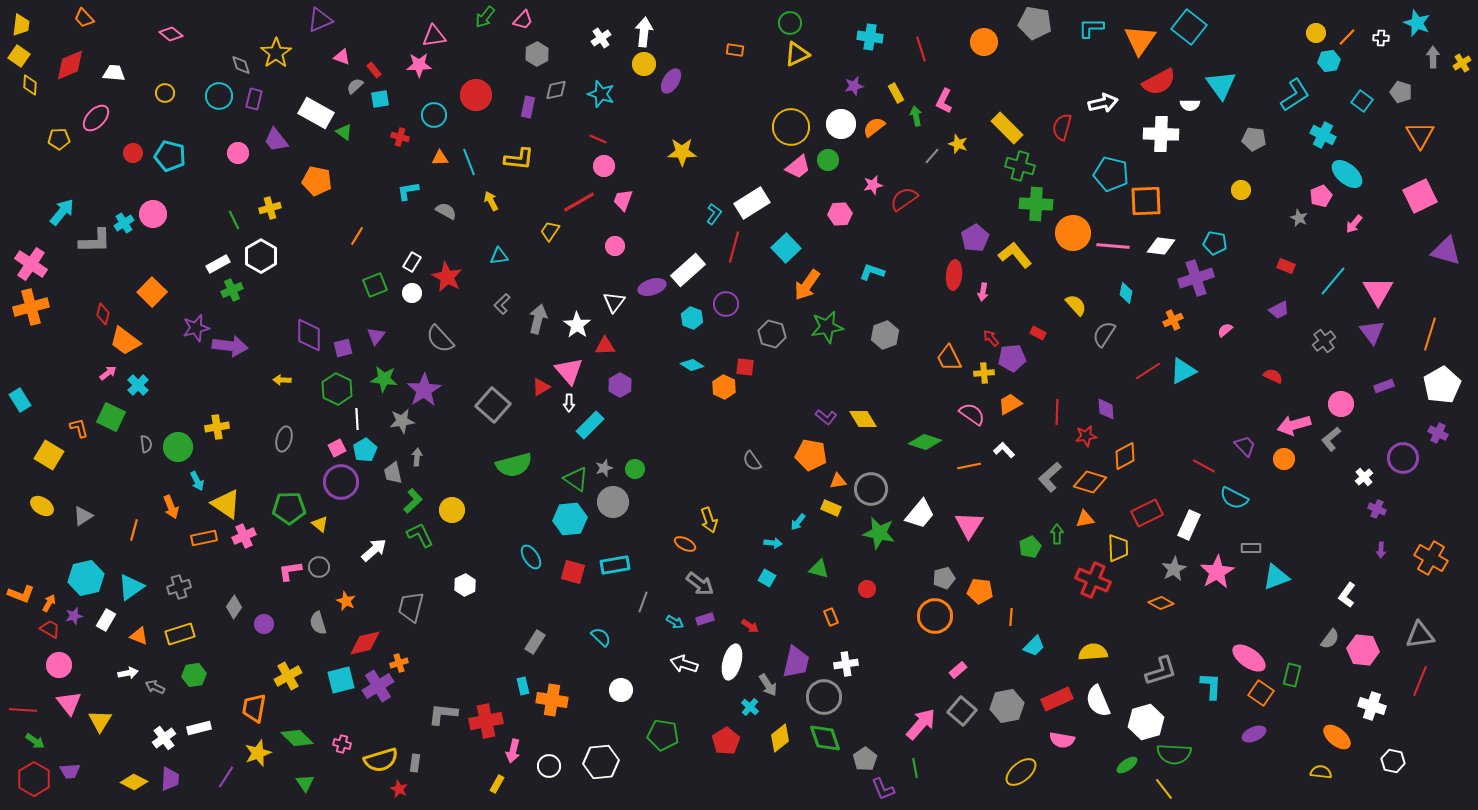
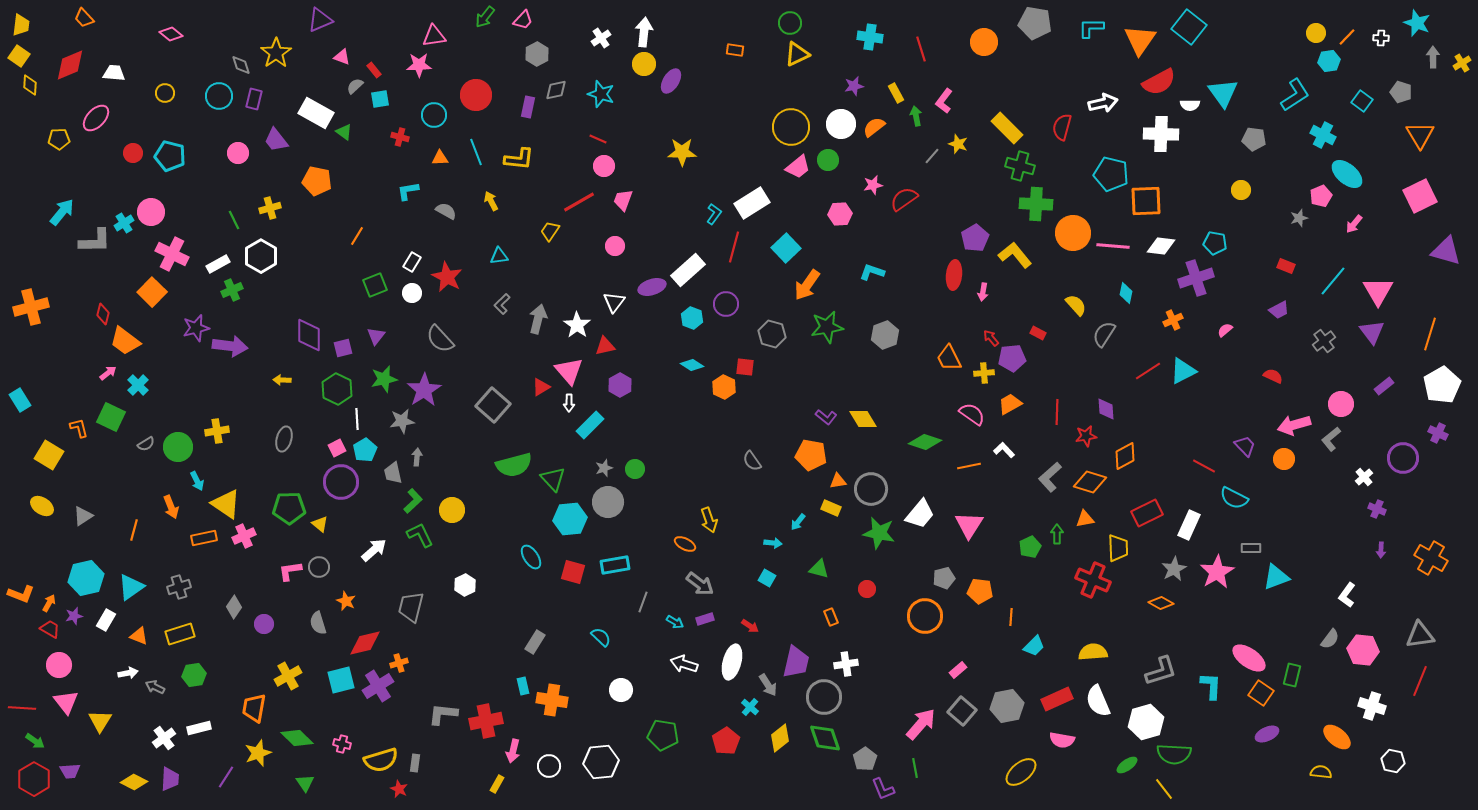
cyan triangle at (1221, 85): moved 2 px right, 8 px down
pink L-shape at (944, 101): rotated 10 degrees clockwise
cyan line at (469, 162): moved 7 px right, 10 px up
pink circle at (153, 214): moved 2 px left, 2 px up
gray star at (1299, 218): rotated 30 degrees clockwise
pink cross at (31, 264): moved 141 px right, 10 px up; rotated 8 degrees counterclockwise
red triangle at (605, 346): rotated 10 degrees counterclockwise
green star at (384, 379): rotated 20 degrees counterclockwise
purple rectangle at (1384, 386): rotated 18 degrees counterclockwise
yellow cross at (217, 427): moved 4 px down
gray semicircle at (146, 444): rotated 66 degrees clockwise
green triangle at (576, 479): moved 23 px left; rotated 12 degrees clockwise
gray circle at (613, 502): moved 5 px left
orange circle at (935, 616): moved 10 px left
pink triangle at (69, 703): moved 3 px left, 1 px up
red line at (23, 710): moved 1 px left, 2 px up
purple ellipse at (1254, 734): moved 13 px right
